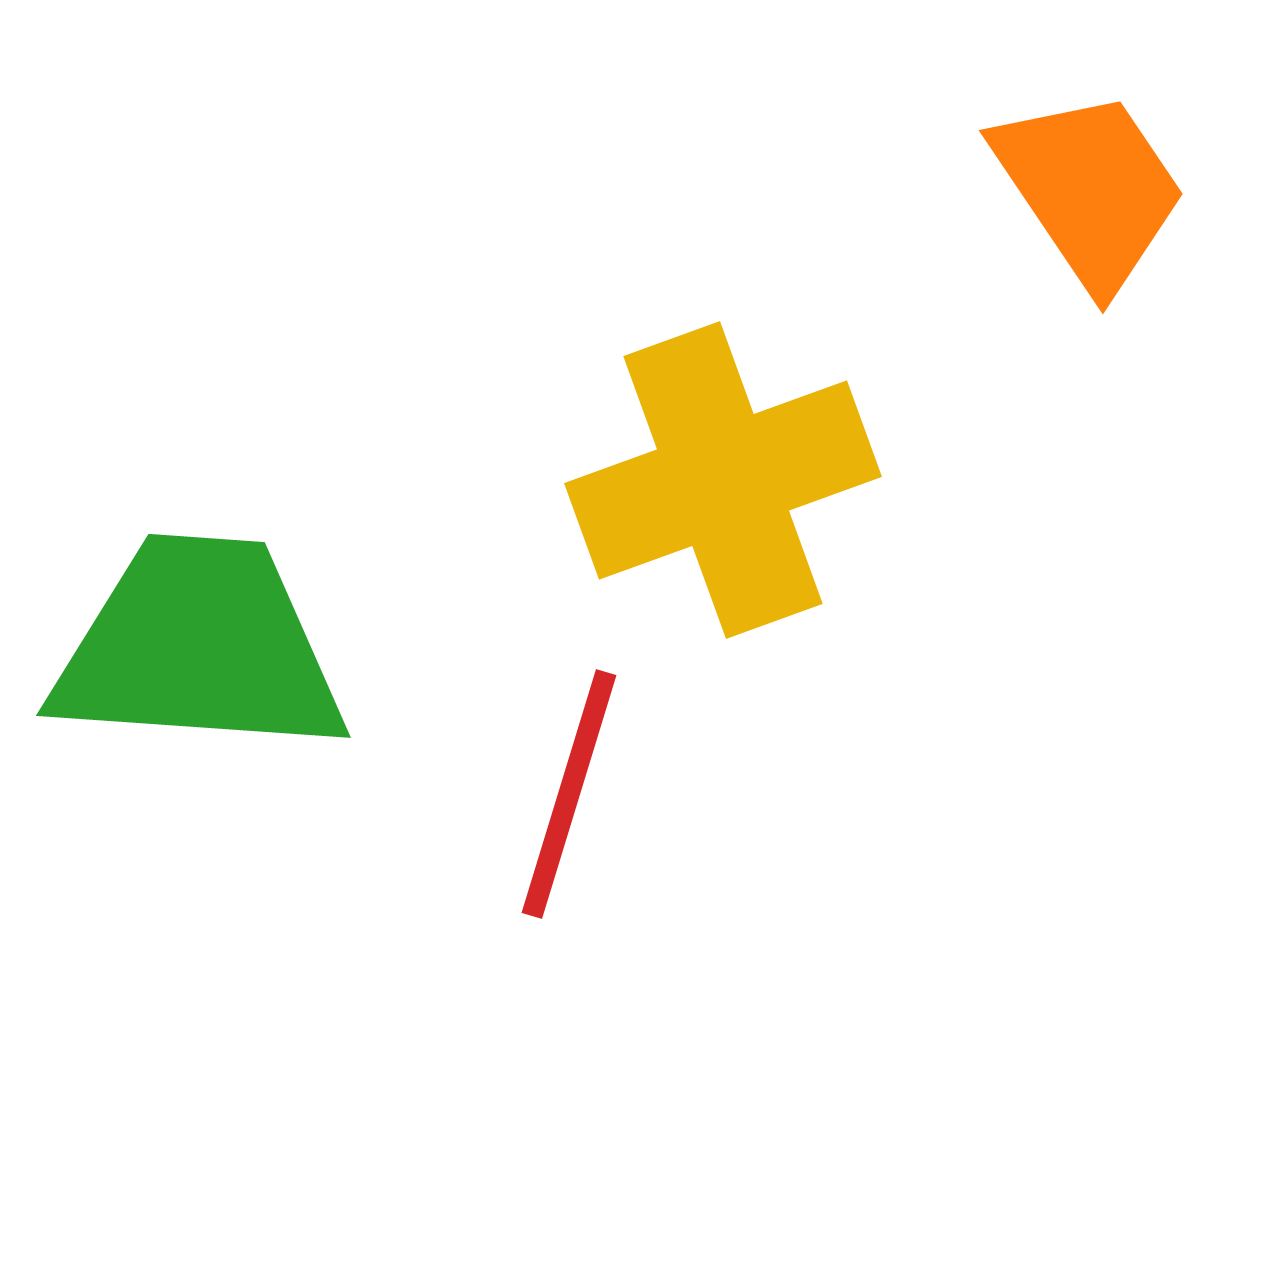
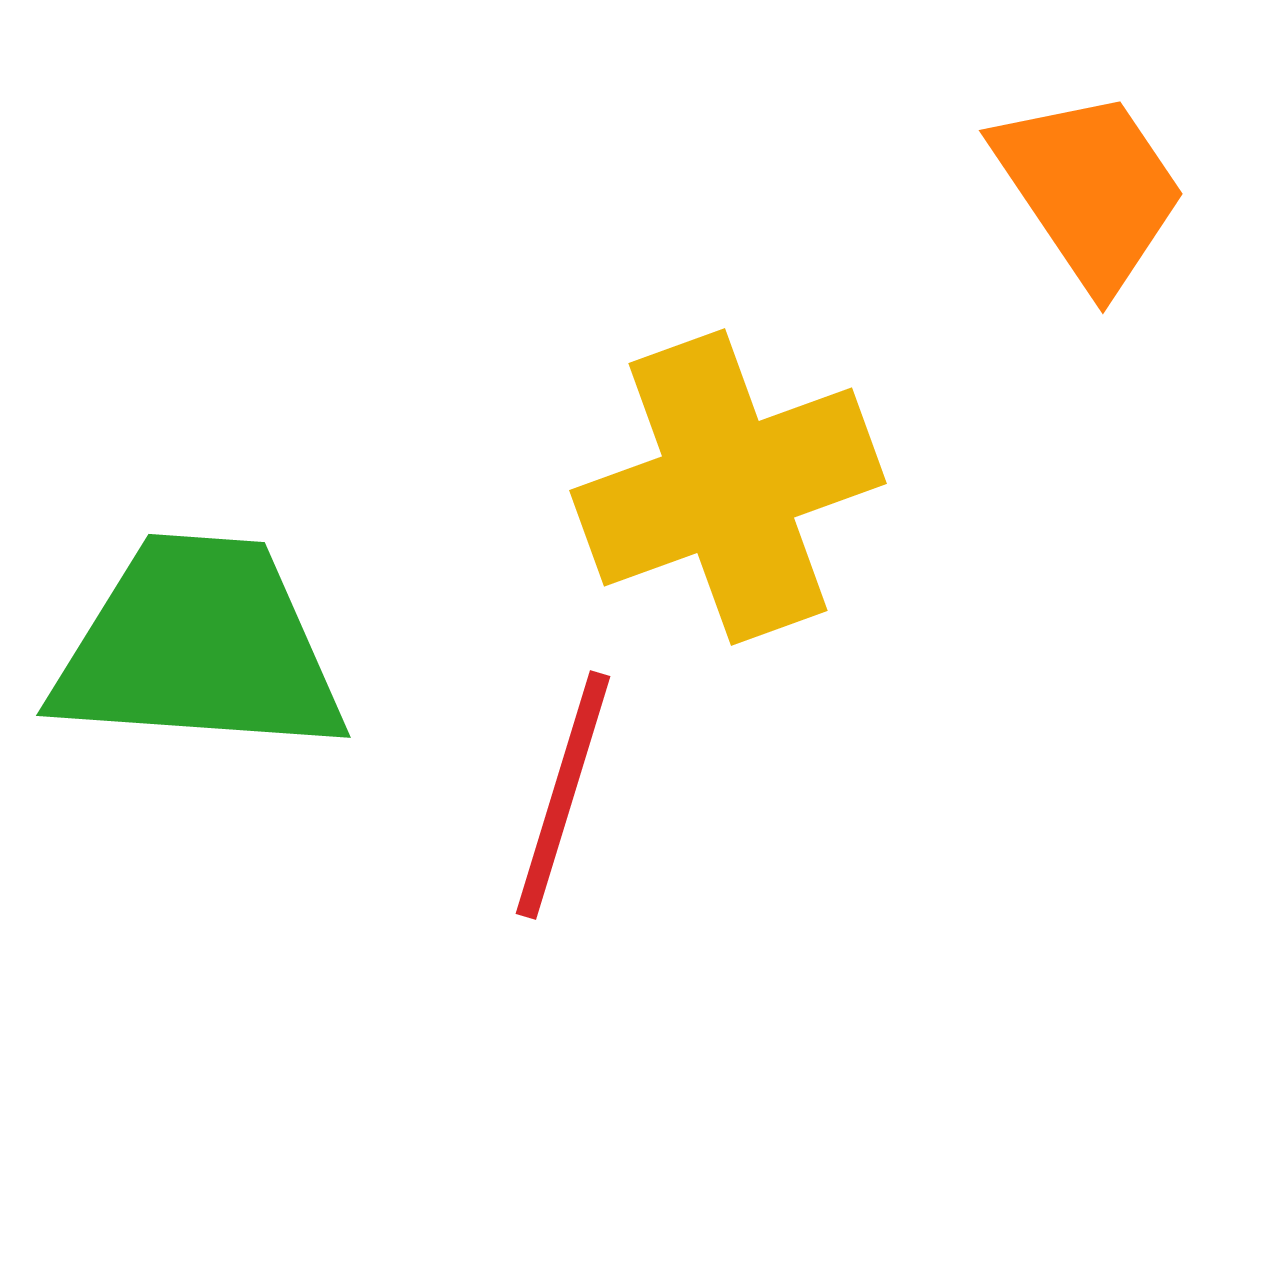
yellow cross: moved 5 px right, 7 px down
red line: moved 6 px left, 1 px down
